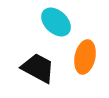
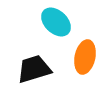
black trapezoid: moved 4 px left, 1 px down; rotated 45 degrees counterclockwise
